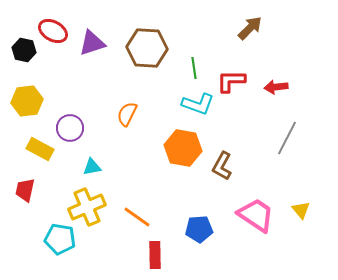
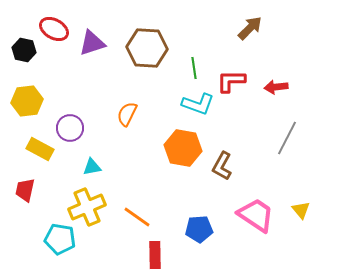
red ellipse: moved 1 px right, 2 px up
